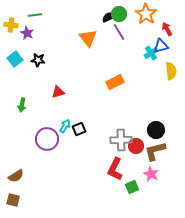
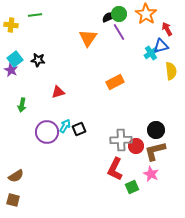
purple star: moved 16 px left, 37 px down
orange triangle: rotated 12 degrees clockwise
purple circle: moved 7 px up
